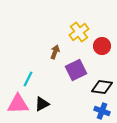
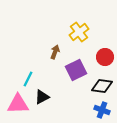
red circle: moved 3 px right, 11 px down
black diamond: moved 1 px up
black triangle: moved 7 px up
blue cross: moved 1 px up
